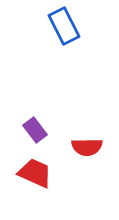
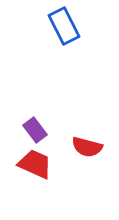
red semicircle: rotated 16 degrees clockwise
red trapezoid: moved 9 px up
